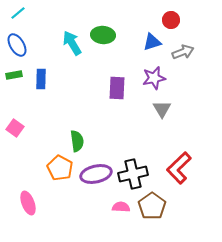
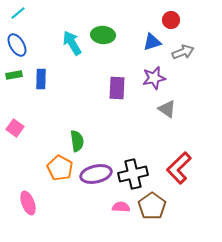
gray triangle: moved 5 px right; rotated 24 degrees counterclockwise
